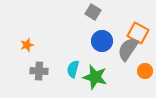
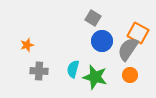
gray square: moved 6 px down
orange circle: moved 15 px left, 4 px down
